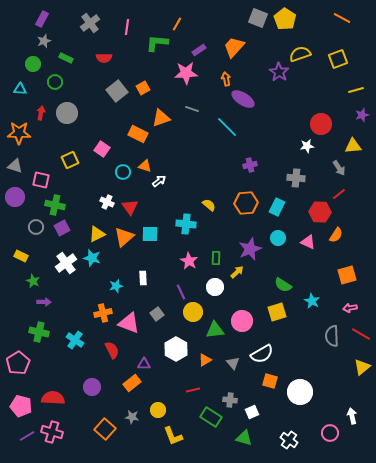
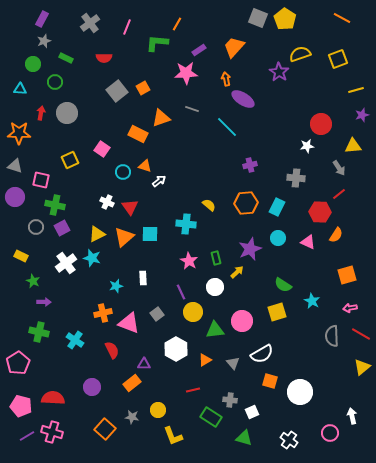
pink line at (127, 27): rotated 14 degrees clockwise
green rectangle at (216, 258): rotated 16 degrees counterclockwise
